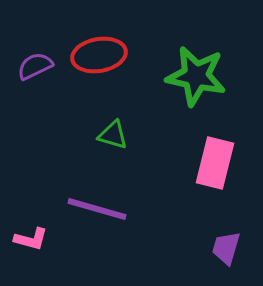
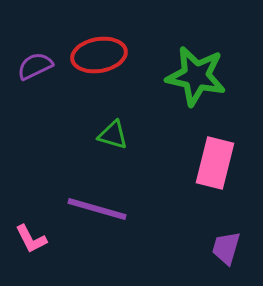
pink L-shape: rotated 48 degrees clockwise
